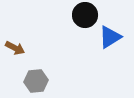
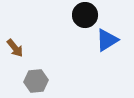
blue triangle: moved 3 px left, 3 px down
brown arrow: rotated 24 degrees clockwise
